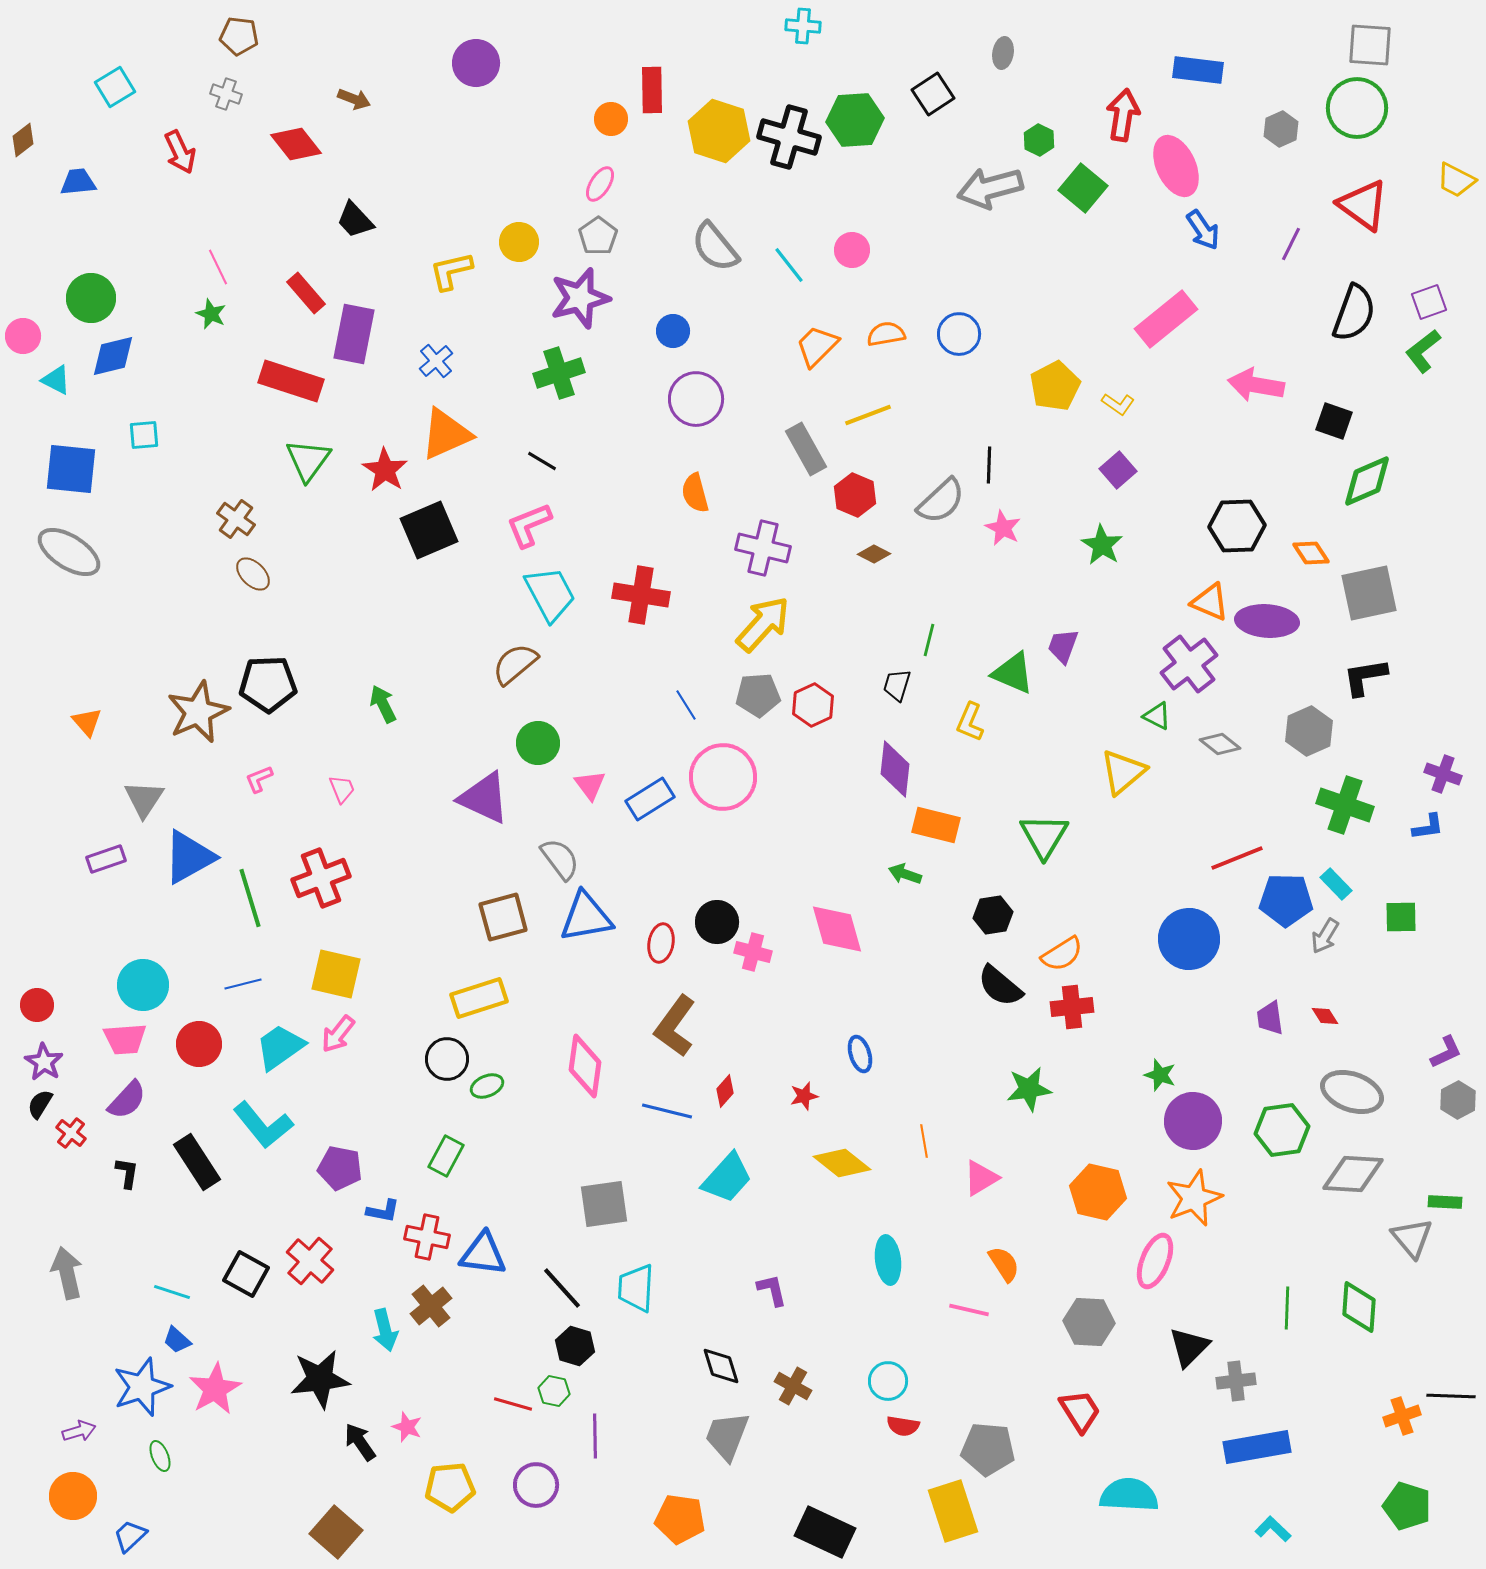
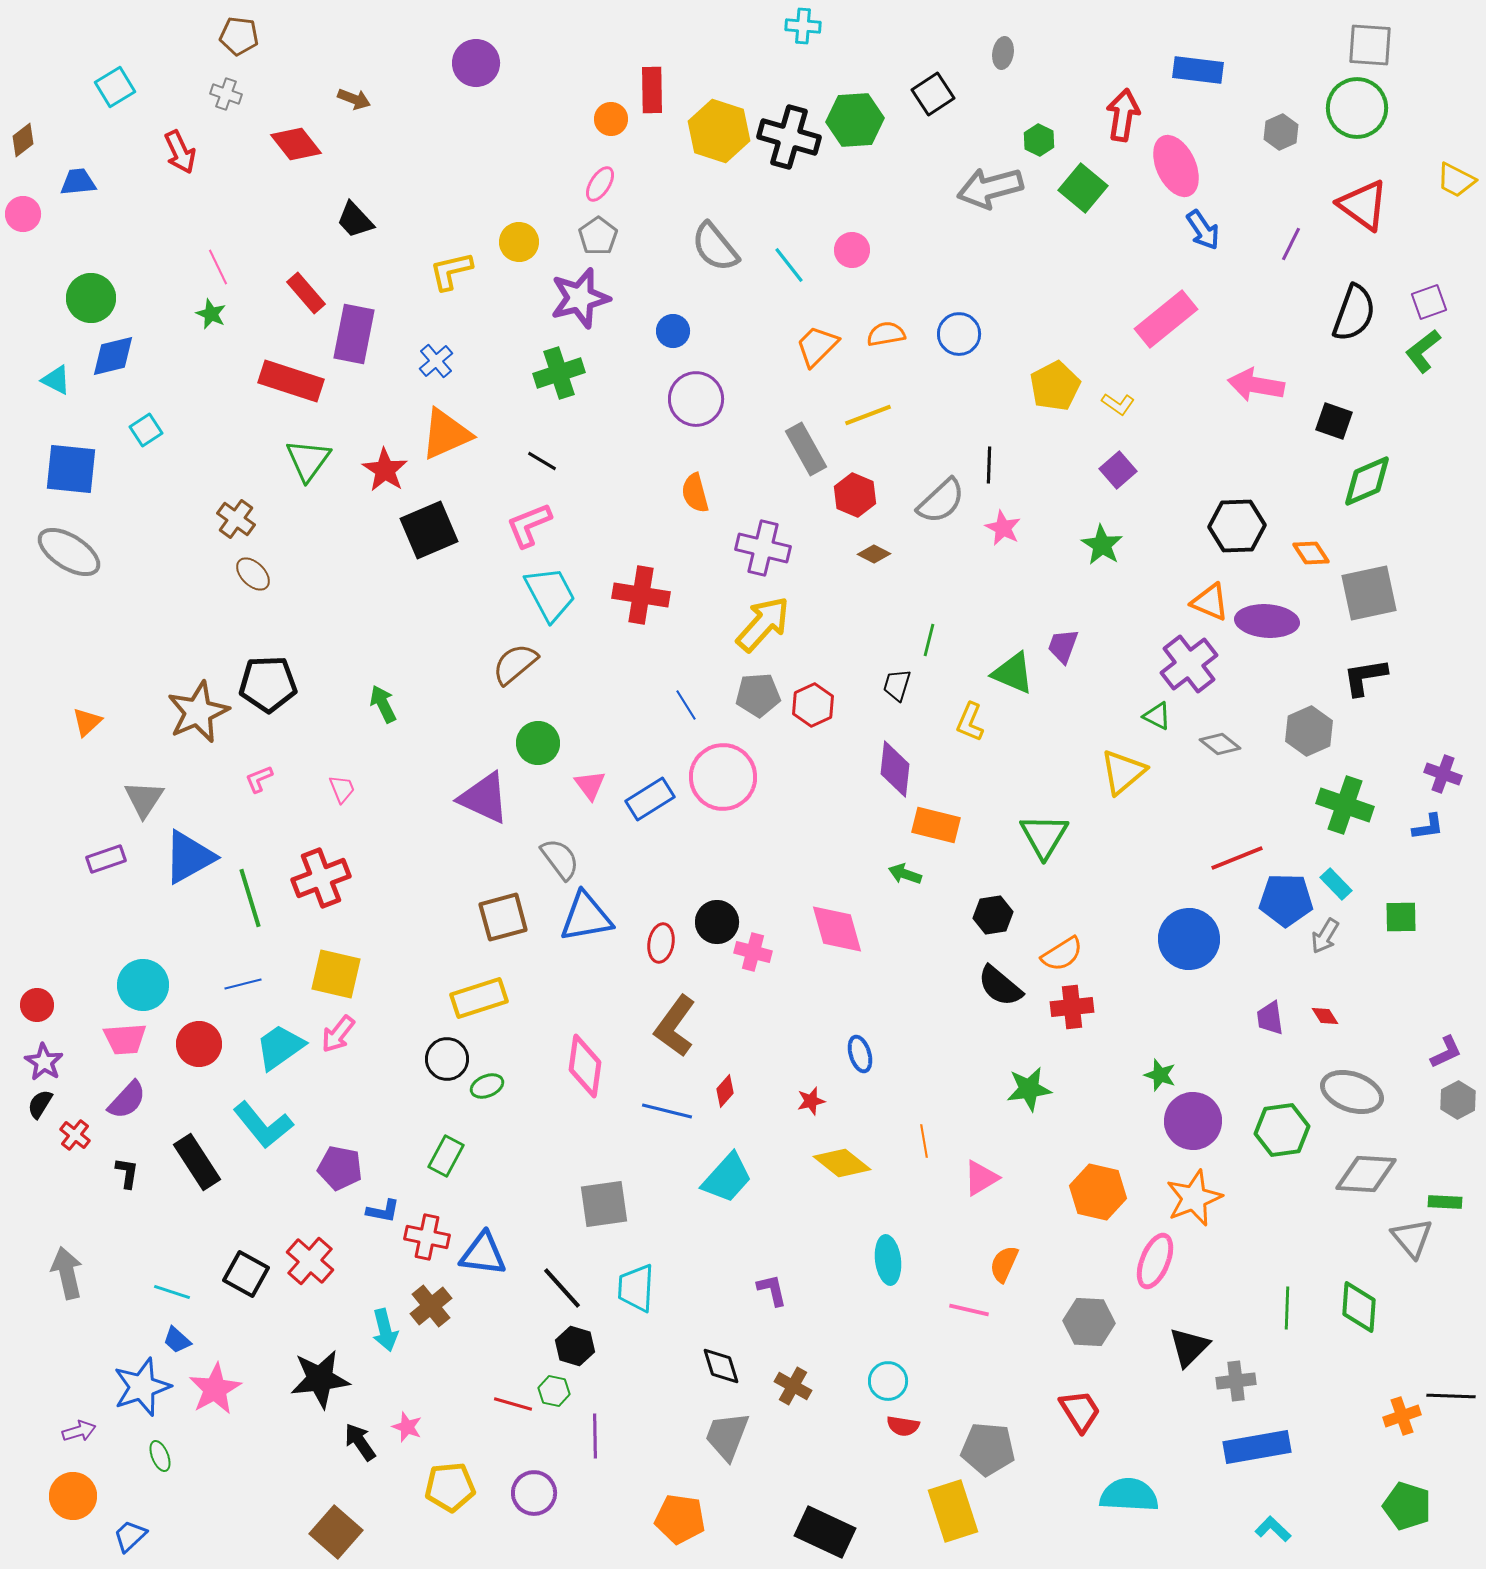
gray hexagon at (1281, 129): moved 3 px down
pink circle at (23, 336): moved 122 px up
cyan square at (144, 435): moved 2 px right, 5 px up; rotated 28 degrees counterclockwise
orange triangle at (87, 722): rotated 28 degrees clockwise
red star at (804, 1096): moved 7 px right, 5 px down
red cross at (71, 1133): moved 4 px right, 2 px down
gray diamond at (1353, 1174): moved 13 px right
orange semicircle at (1004, 1264): rotated 123 degrees counterclockwise
purple circle at (536, 1485): moved 2 px left, 8 px down
